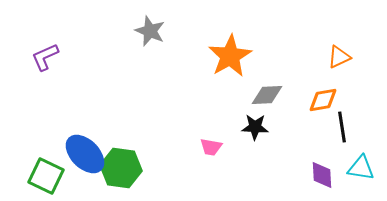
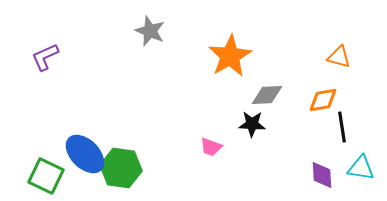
orange triangle: rotated 40 degrees clockwise
black star: moved 3 px left, 3 px up
pink trapezoid: rotated 10 degrees clockwise
